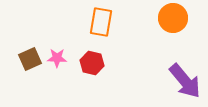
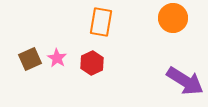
pink star: rotated 30 degrees clockwise
red hexagon: rotated 20 degrees clockwise
purple arrow: rotated 18 degrees counterclockwise
